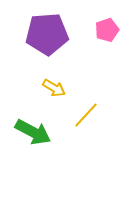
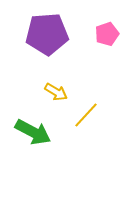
pink pentagon: moved 4 px down
yellow arrow: moved 2 px right, 4 px down
